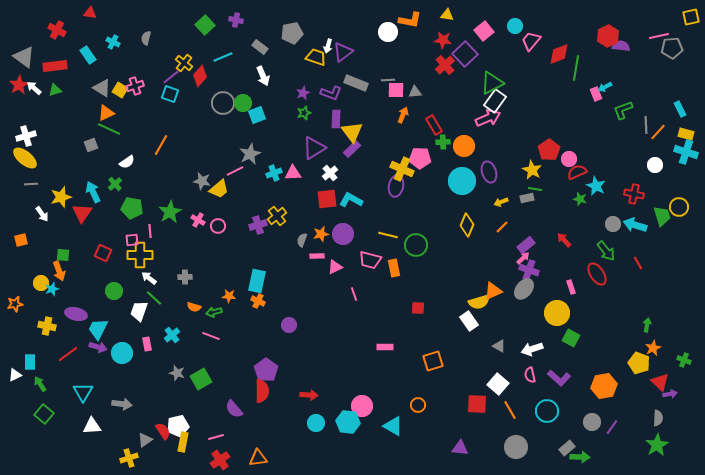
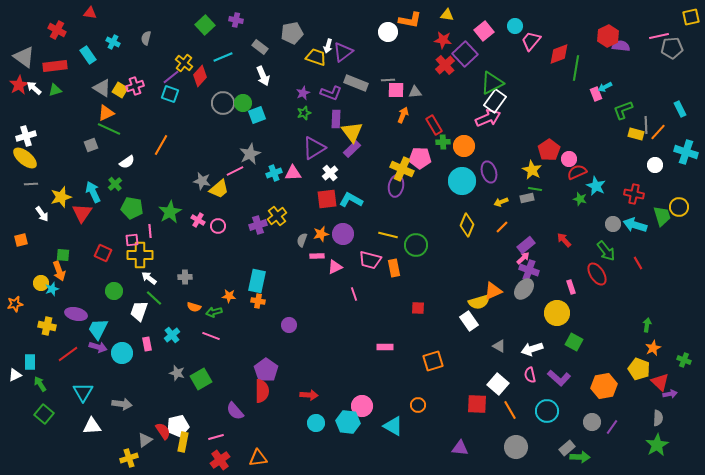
yellow rectangle at (686, 134): moved 50 px left
orange cross at (258, 301): rotated 16 degrees counterclockwise
green square at (571, 338): moved 3 px right, 4 px down
yellow pentagon at (639, 363): moved 6 px down
purple semicircle at (234, 409): moved 1 px right, 2 px down
